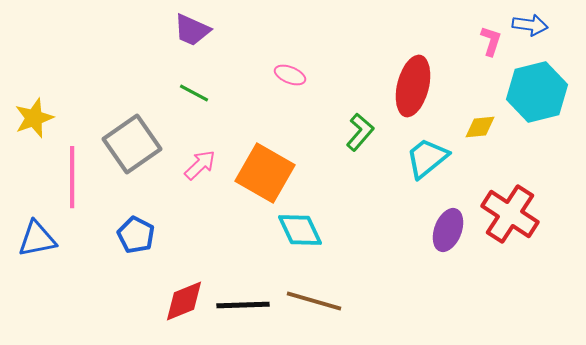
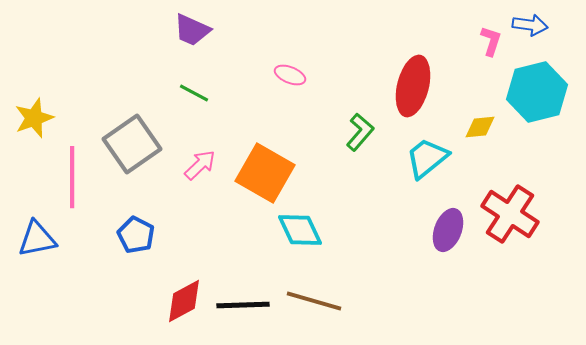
red diamond: rotated 6 degrees counterclockwise
